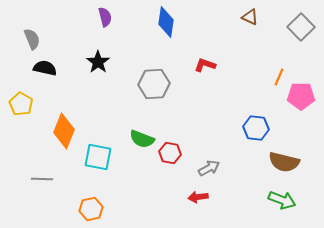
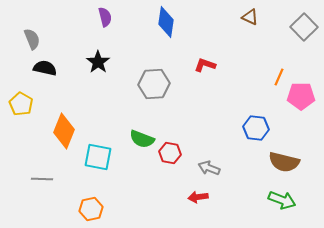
gray square: moved 3 px right
gray arrow: rotated 130 degrees counterclockwise
